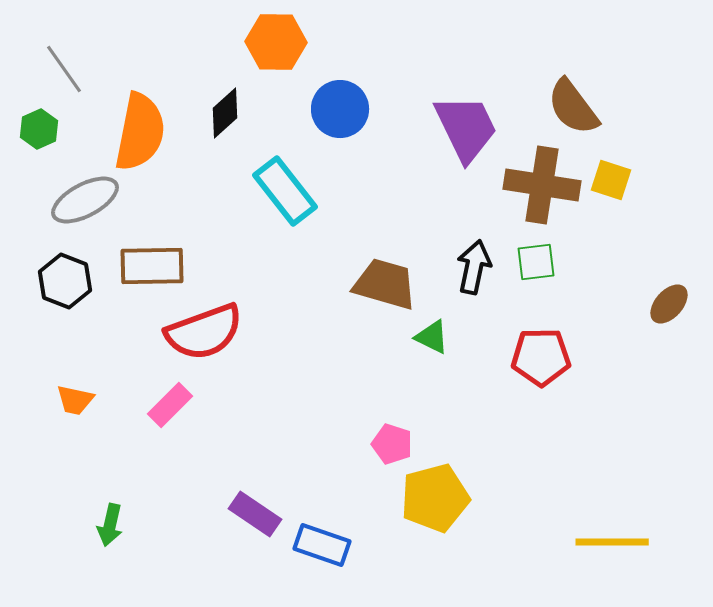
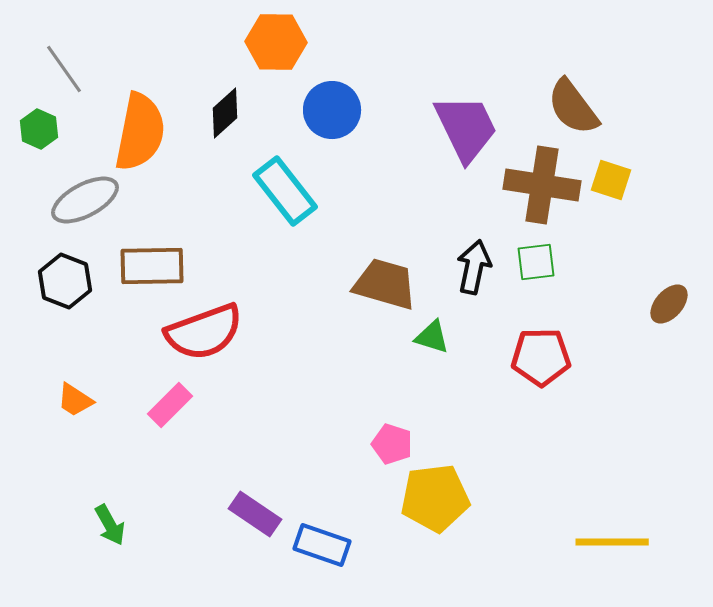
blue circle: moved 8 px left, 1 px down
green hexagon: rotated 12 degrees counterclockwise
green triangle: rotated 9 degrees counterclockwise
orange trapezoid: rotated 21 degrees clockwise
yellow pentagon: rotated 8 degrees clockwise
green arrow: rotated 42 degrees counterclockwise
